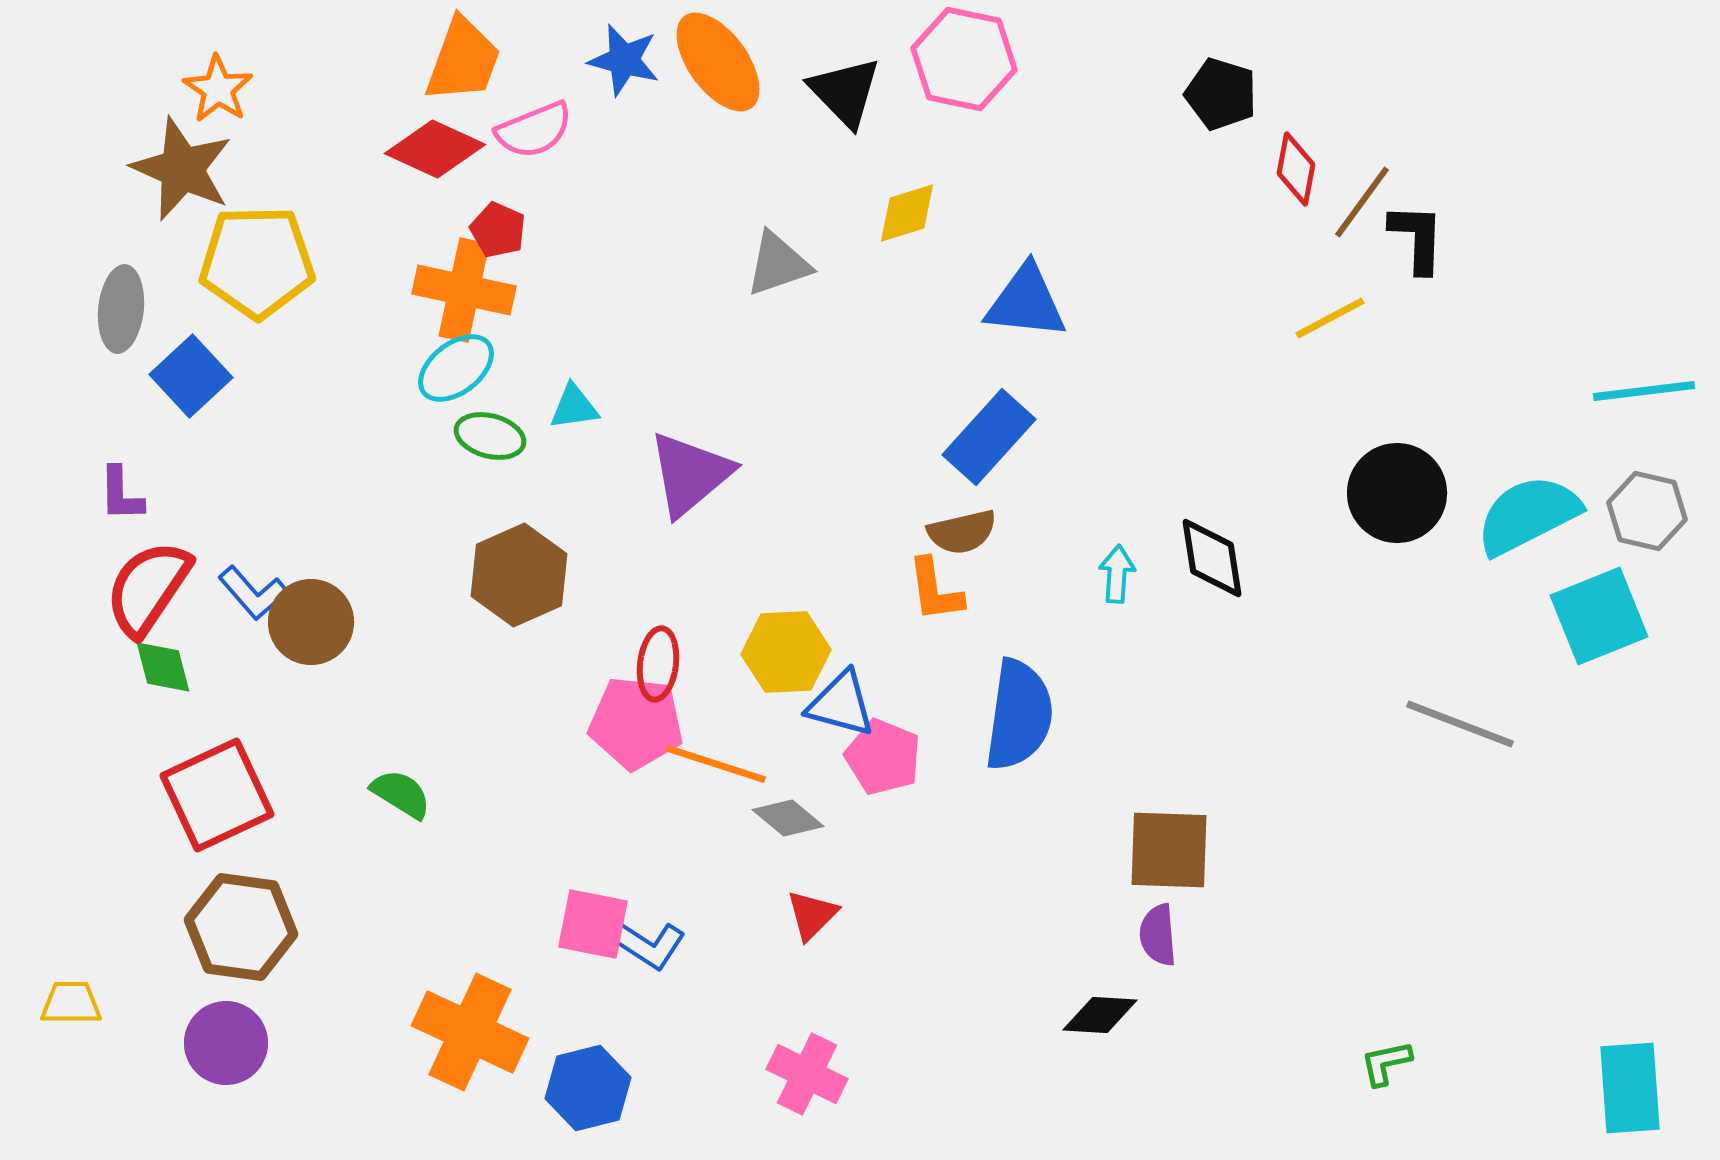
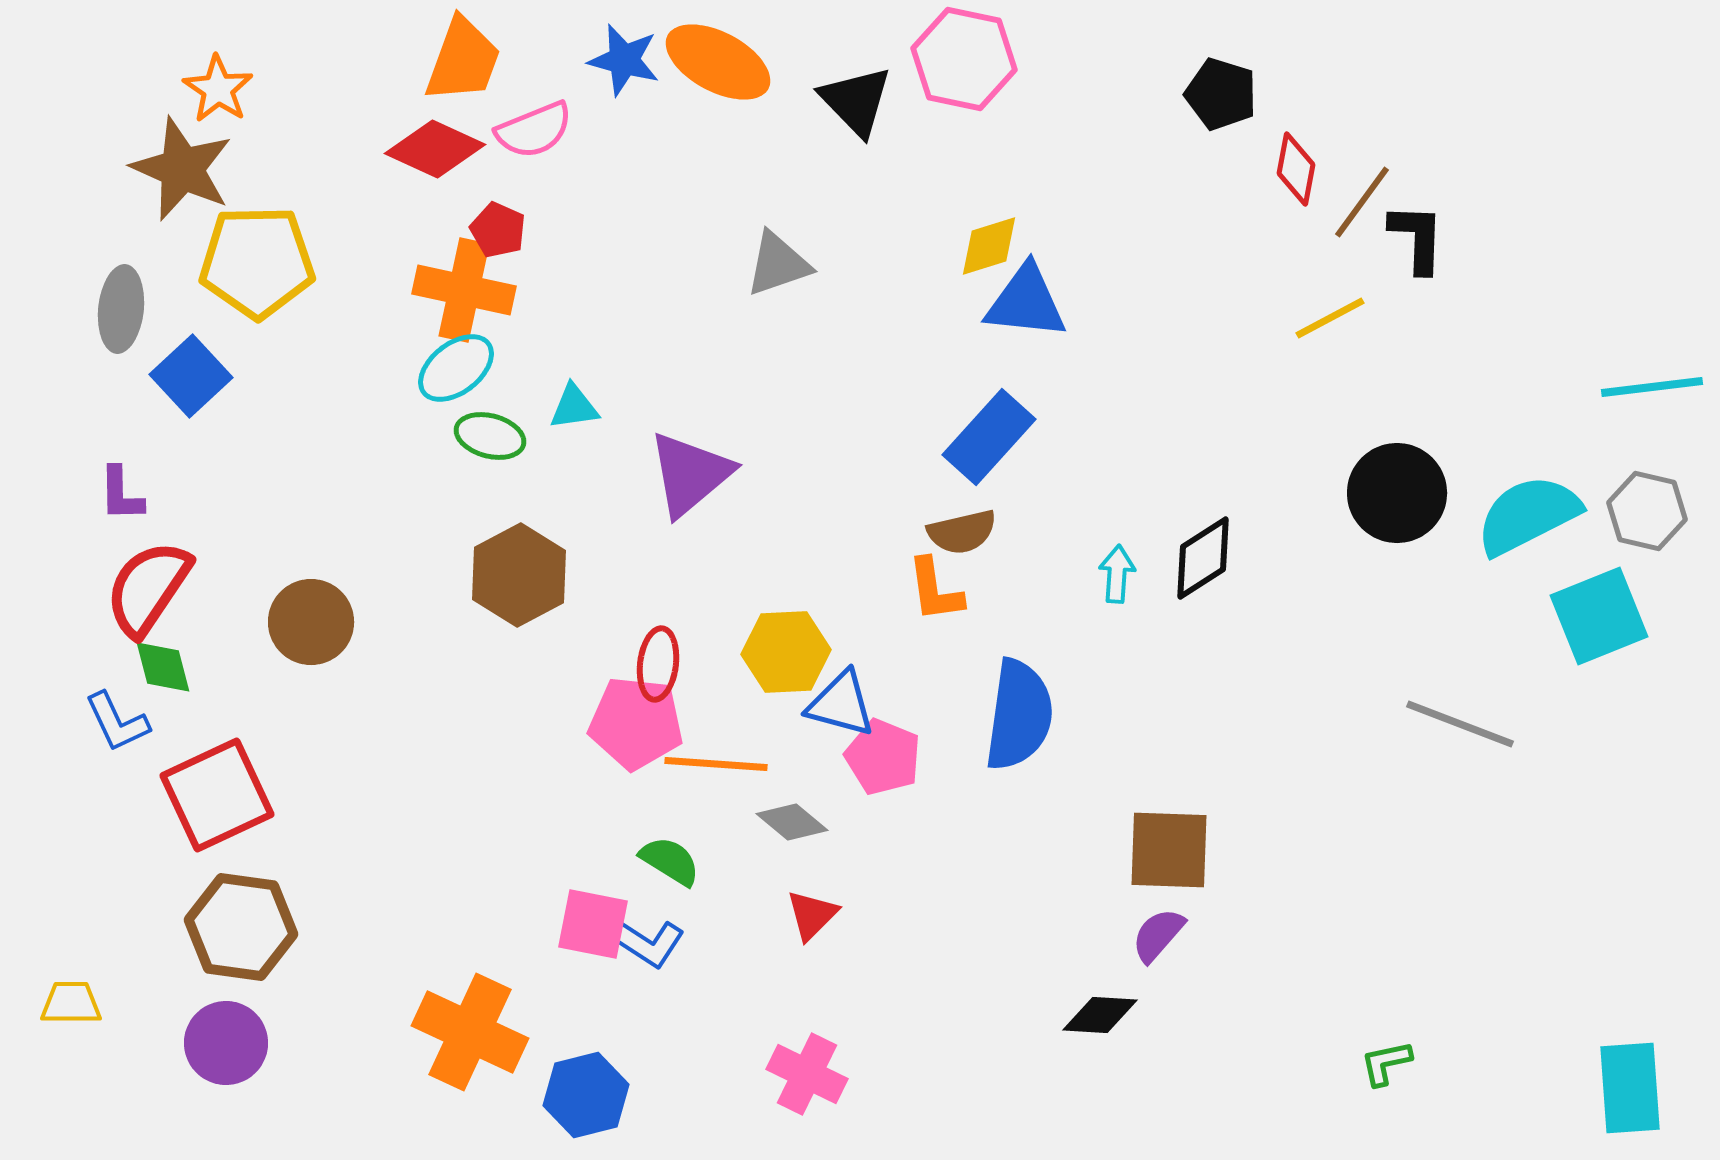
orange ellipse at (718, 62): rotated 26 degrees counterclockwise
black triangle at (845, 92): moved 11 px right, 9 px down
yellow diamond at (907, 213): moved 82 px right, 33 px down
cyan line at (1644, 391): moved 8 px right, 4 px up
black diamond at (1212, 558): moved 9 px left; rotated 66 degrees clockwise
brown hexagon at (519, 575): rotated 4 degrees counterclockwise
blue L-shape at (253, 593): moved 136 px left, 129 px down; rotated 16 degrees clockwise
orange line at (716, 764): rotated 14 degrees counterclockwise
green semicircle at (401, 794): moved 269 px right, 67 px down
gray diamond at (788, 818): moved 4 px right, 4 px down
purple semicircle at (1158, 935): rotated 46 degrees clockwise
blue L-shape at (649, 945): moved 1 px left, 2 px up
blue hexagon at (588, 1088): moved 2 px left, 7 px down
